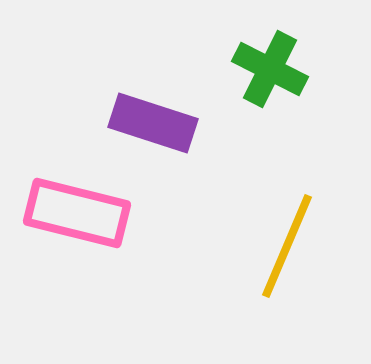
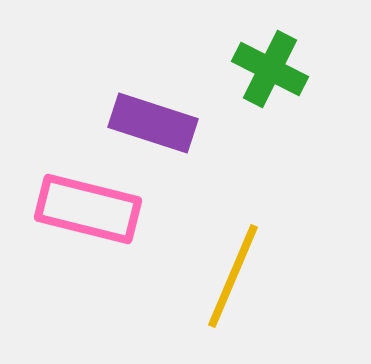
pink rectangle: moved 11 px right, 4 px up
yellow line: moved 54 px left, 30 px down
